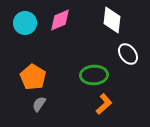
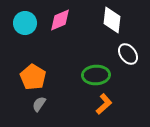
green ellipse: moved 2 px right
